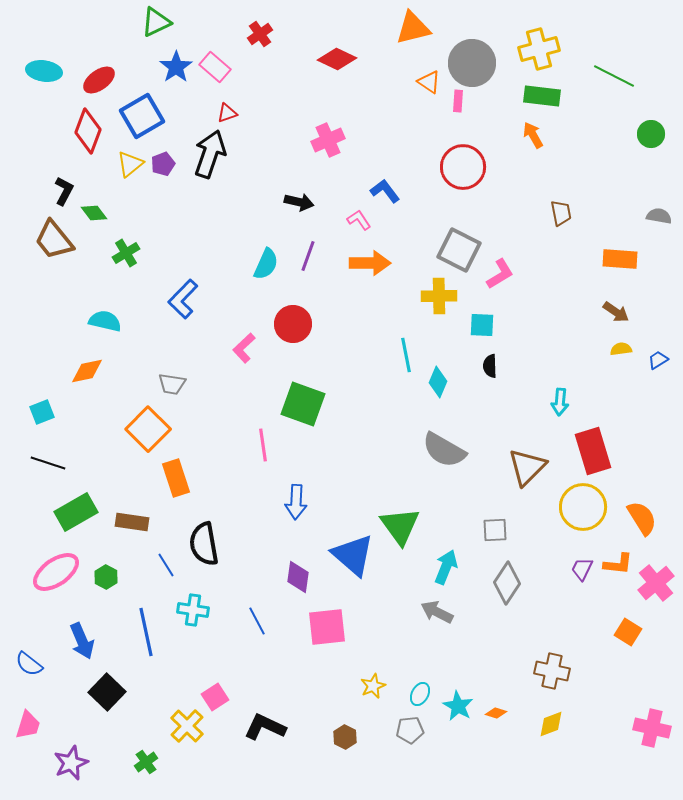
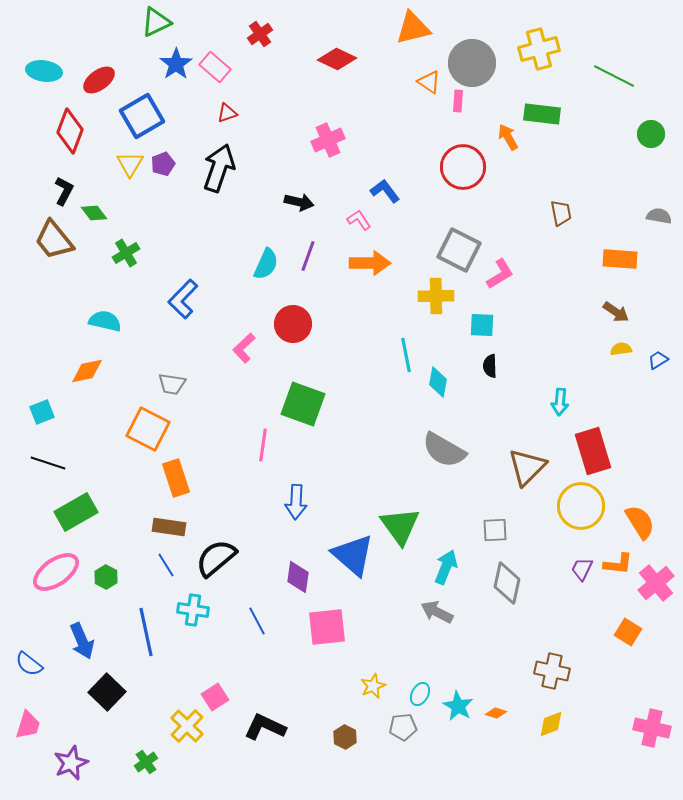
blue star at (176, 67): moved 3 px up
green rectangle at (542, 96): moved 18 px down
red diamond at (88, 131): moved 18 px left
orange arrow at (533, 135): moved 25 px left, 2 px down
black arrow at (210, 154): moved 9 px right, 14 px down
yellow triangle at (130, 164): rotated 20 degrees counterclockwise
yellow cross at (439, 296): moved 3 px left
cyan diamond at (438, 382): rotated 12 degrees counterclockwise
orange square at (148, 429): rotated 18 degrees counterclockwise
pink line at (263, 445): rotated 16 degrees clockwise
yellow circle at (583, 507): moved 2 px left, 1 px up
orange semicircle at (642, 518): moved 2 px left, 4 px down
brown rectangle at (132, 522): moved 37 px right, 5 px down
black semicircle at (204, 544): moved 12 px right, 14 px down; rotated 60 degrees clockwise
gray diamond at (507, 583): rotated 21 degrees counterclockwise
gray pentagon at (410, 730): moved 7 px left, 3 px up
